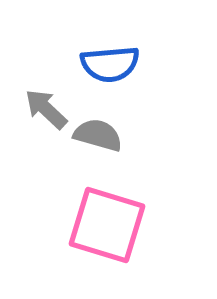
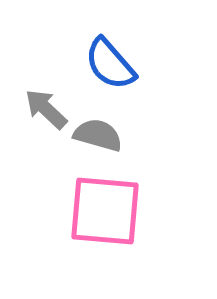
blue semicircle: rotated 54 degrees clockwise
pink square: moved 2 px left, 14 px up; rotated 12 degrees counterclockwise
